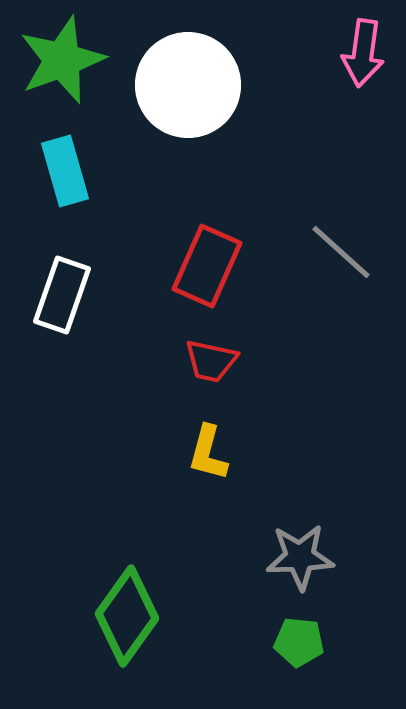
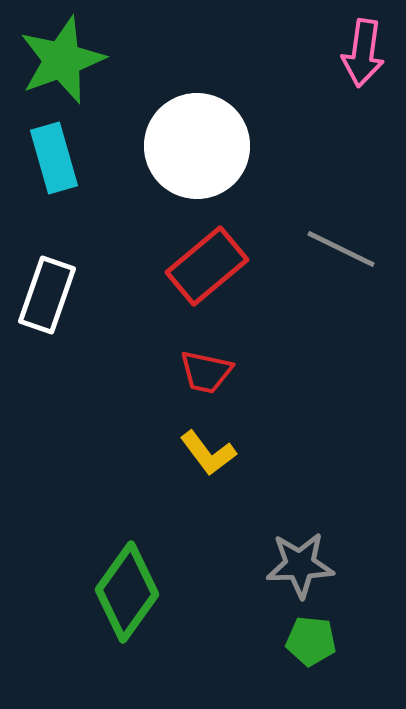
white circle: moved 9 px right, 61 px down
cyan rectangle: moved 11 px left, 13 px up
gray line: moved 3 px up; rotated 16 degrees counterclockwise
red rectangle: rotated 26 degrees clockwise
white rectangle: moved 15 px left
red trapezoid: moved 5 px left, 11 px down
yellow L-shape: rotated 52 degrees counterclockwise
gray star: moved 8 px down
green diamond: moved 24 px up
green pentagon: moved 12 px right, 1 px up
